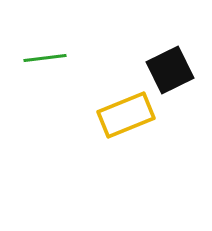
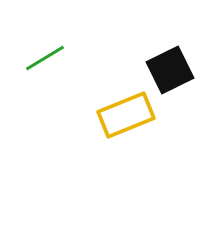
green line: rotated 24 degrees counterclockwise
